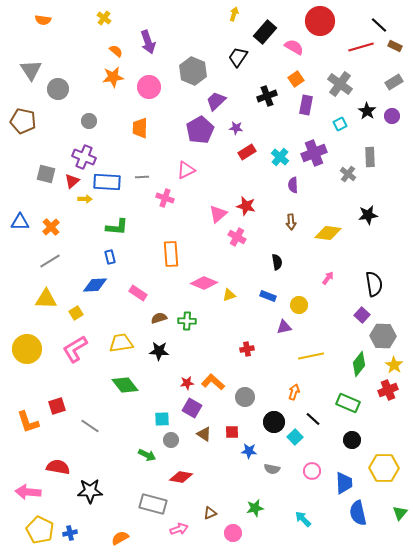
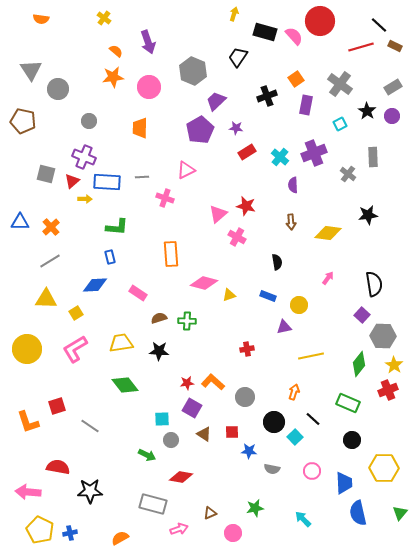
orange semicircle at (43, 20): moved 2 px left, 1 px up
black rectangle at (265, 32): rotated 65 degrees clockwise
pink semicircle at (294, 47): moved 11 px up; rotated 18 degrees clockwise
gray rectangle at (394, 82): moved 1 px left, 5 px down
gray rectangle at (370, 157): moved 3 px right
pink diamond at (204, 283): rotated 8 degrees counterclockwise
